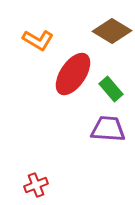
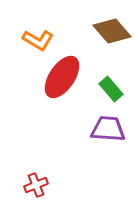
brown diamond: rotated 18 degrees clockwise
red ellipse: moved 11 px left, 3 px down
